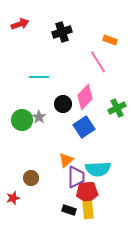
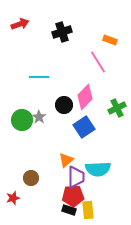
black circle: moved 1 px right, 1 px down
red pentagon: moved 14 px left, 4 px down
